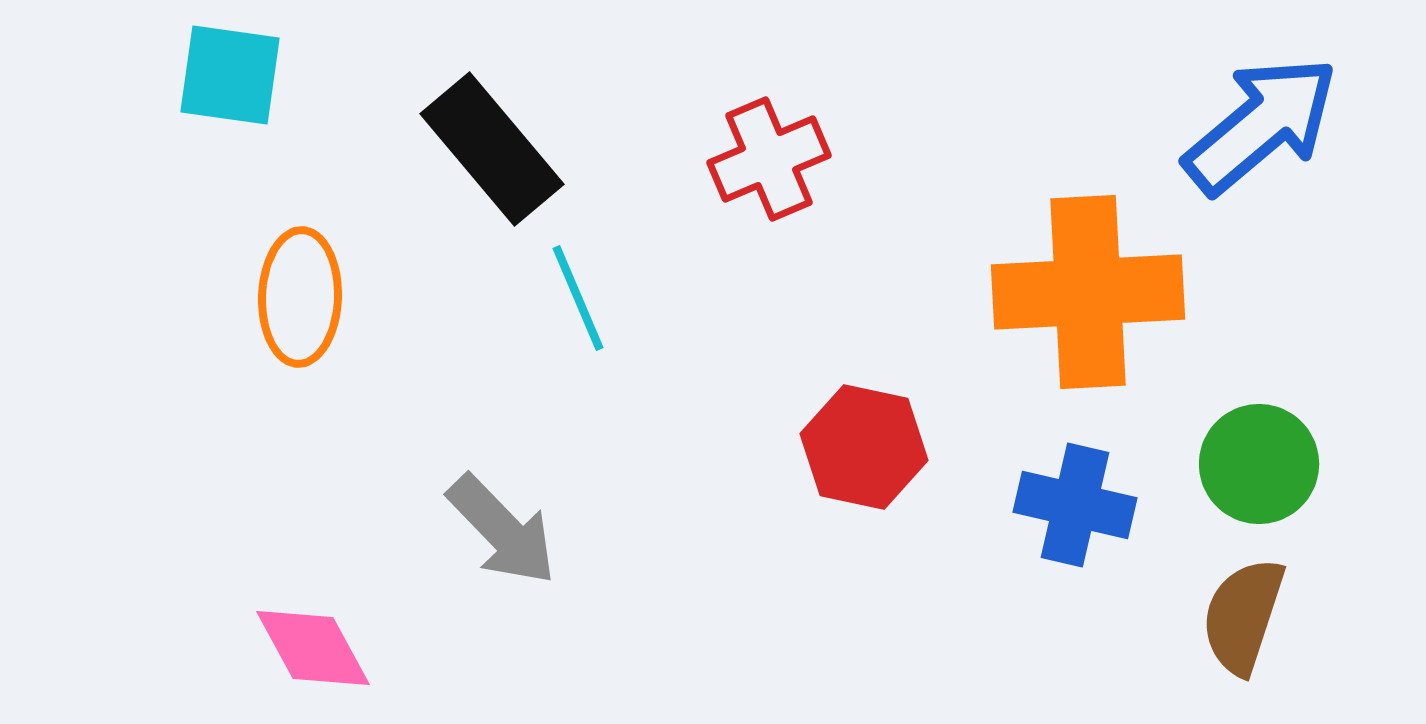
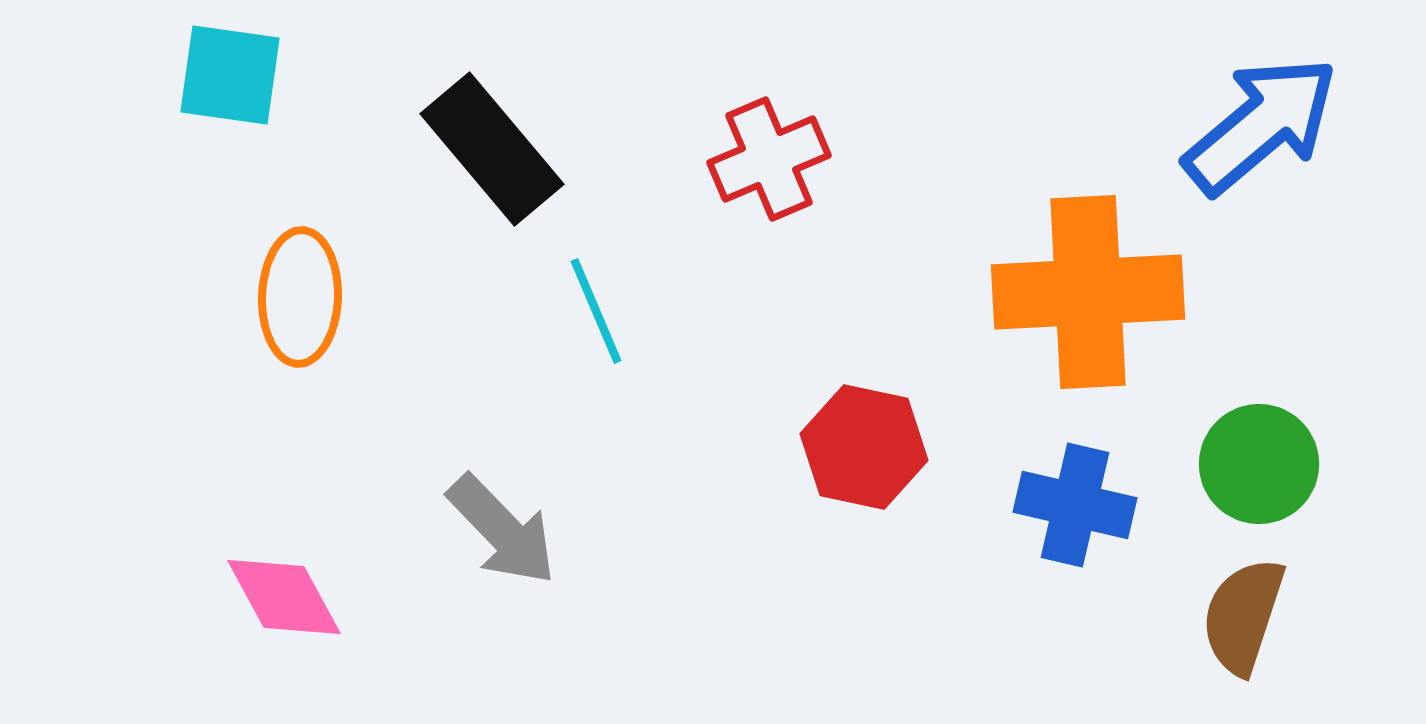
cyan line: moved 18 px right, 13 px down
pink diamond: moved 29 px left, 51 px up
